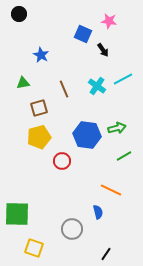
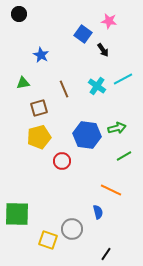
blue square: rotated 12 degrees clockwise
yellow square: moved 14 px right, 8 px up
